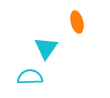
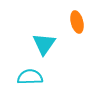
cyan triangle: moved 2 px left, 4 px up
